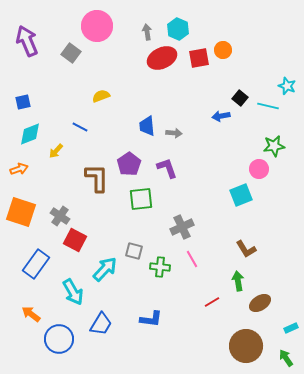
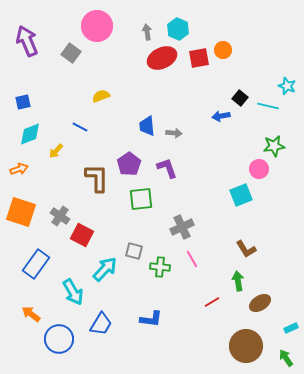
red square at (75, 240): moved 7 px right, 5 px up
